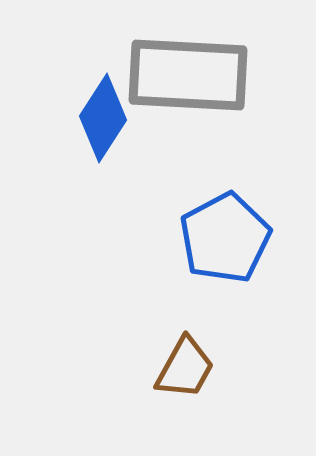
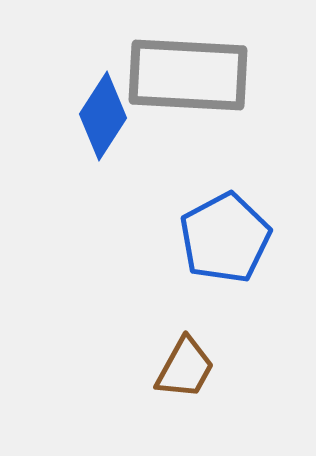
blue diamond: moved 2 px up
